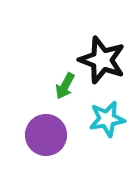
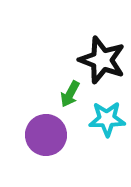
green arrow: moved 5 px right, 8 px down
cyan star: rotated 9 degrees clockwise
